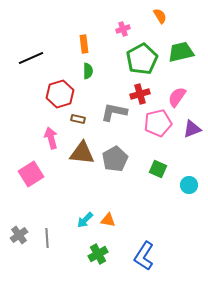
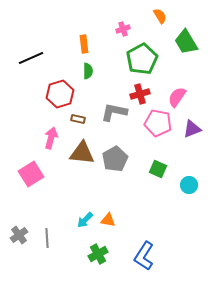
green trapezoid: moved 5 px right, 10 px up; rotated 108 degrees counterclockwise
pink pentagon: rotated 24 degrees clockwise
pink arrow: rotated 30 degrees clockwise
